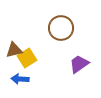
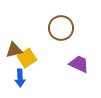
purple trapezoid: rotated 60 degrees clockwise
blue arrow: moved 1 px up; rotated 96 degrees counterclockwise
